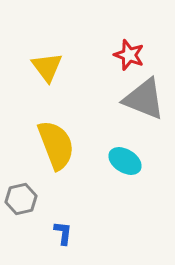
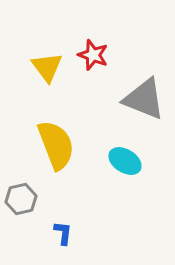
red star: moved 36 px left
